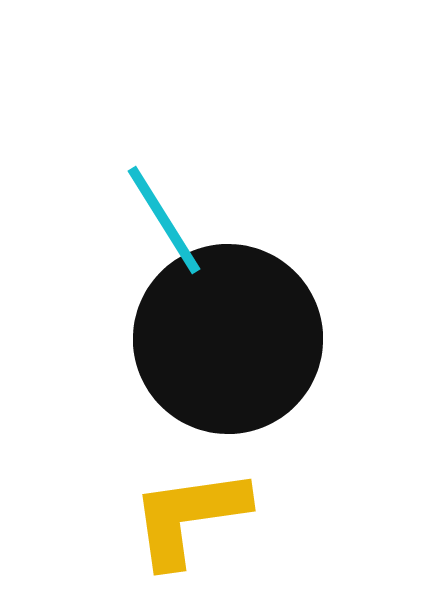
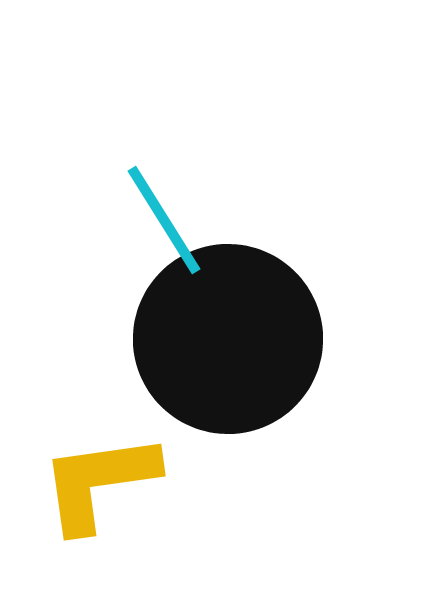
yellow L-shape: moved 90 px left, 35 px up
